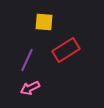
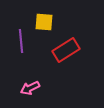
purple line: moved 6 px left, 19 px up; rotated 30 degrees counterclockwise
